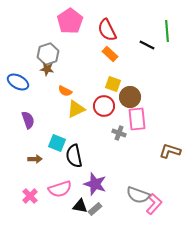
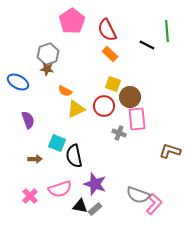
pink pentagon: moved 2 px right
